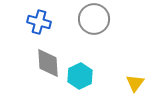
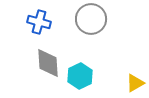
gray circle: moved 3 px left
yellow triangle: rotated 24 degrees clockwise
